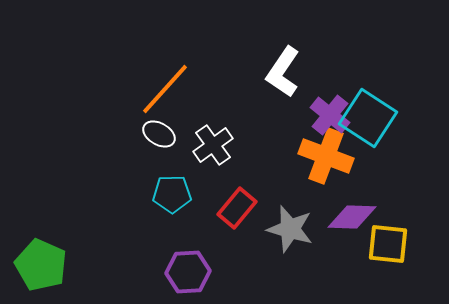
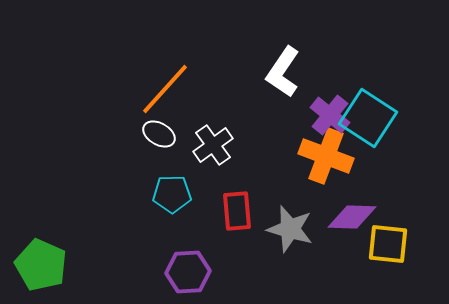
red rectangle: moved 3 px down; rotated 45 degrees counterclockwise
